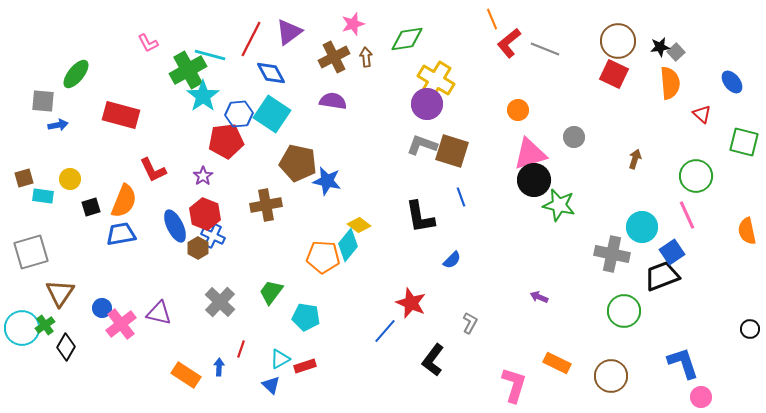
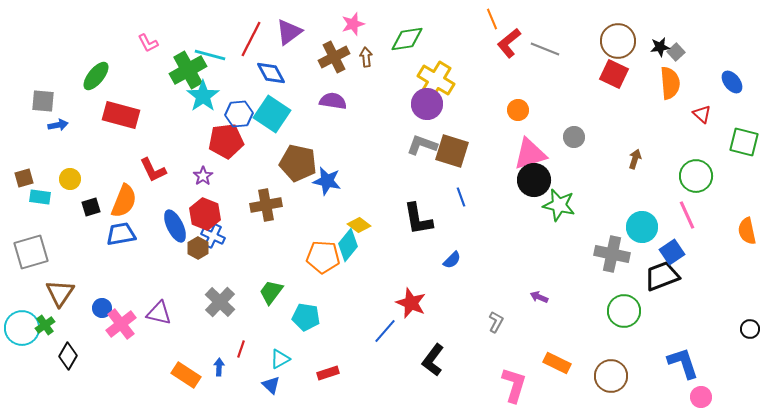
green ellipse at (76, 74): moved 20 px right, 2 px down
cyan rectangle at (43, 196): moved 3 px left, 1 px down
black L-shape at (420, 217): moved 2 px left, 2 px down
gray L-shape at (470, 323): moved 26 px right, 1 px up
black diamond at (66, 347): moved 2 px right, 9 px down
red rectangle at (305, 366): moved 23 px right, 7 px down
